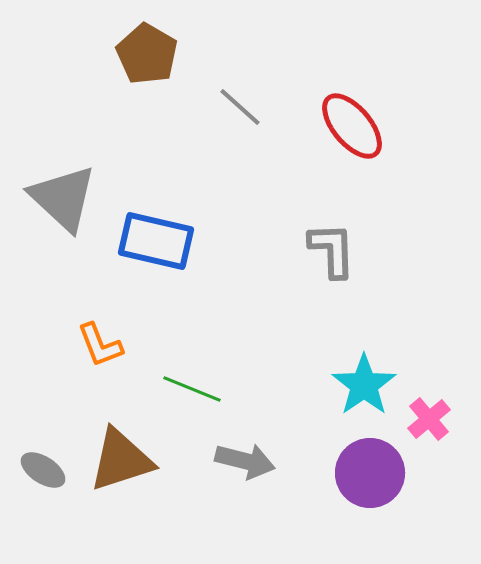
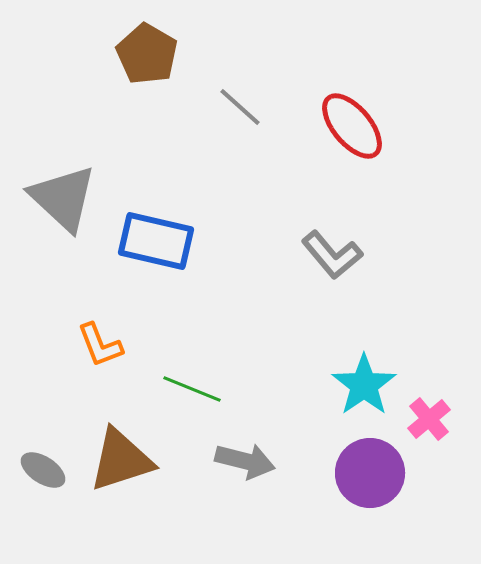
gray L-shape: moved 5 px down; rotated 142 degrees clockwise
